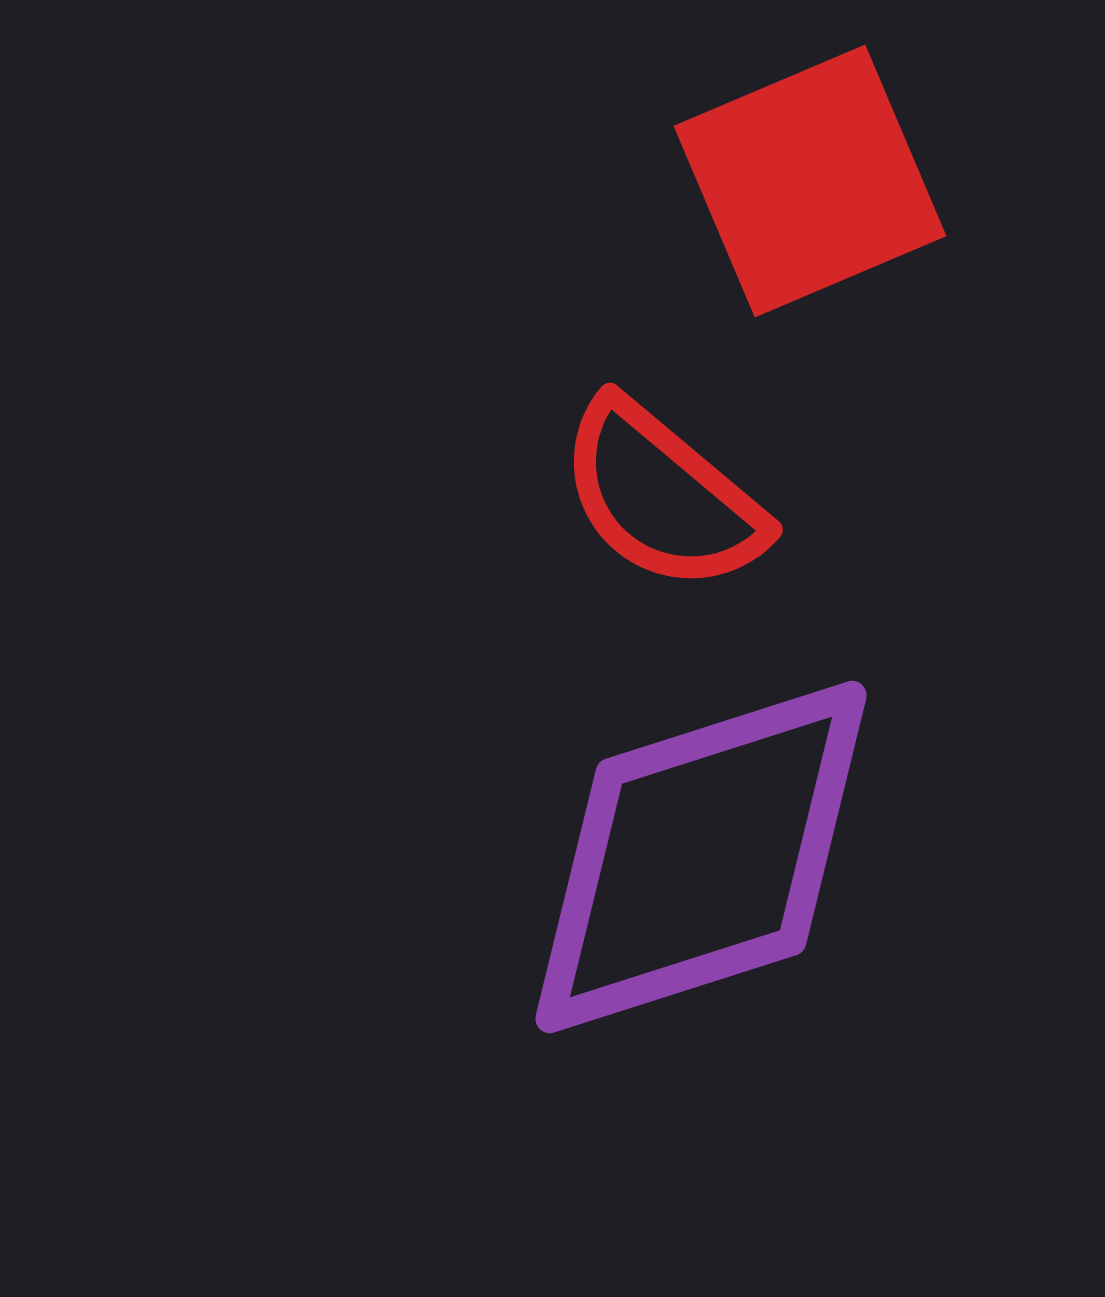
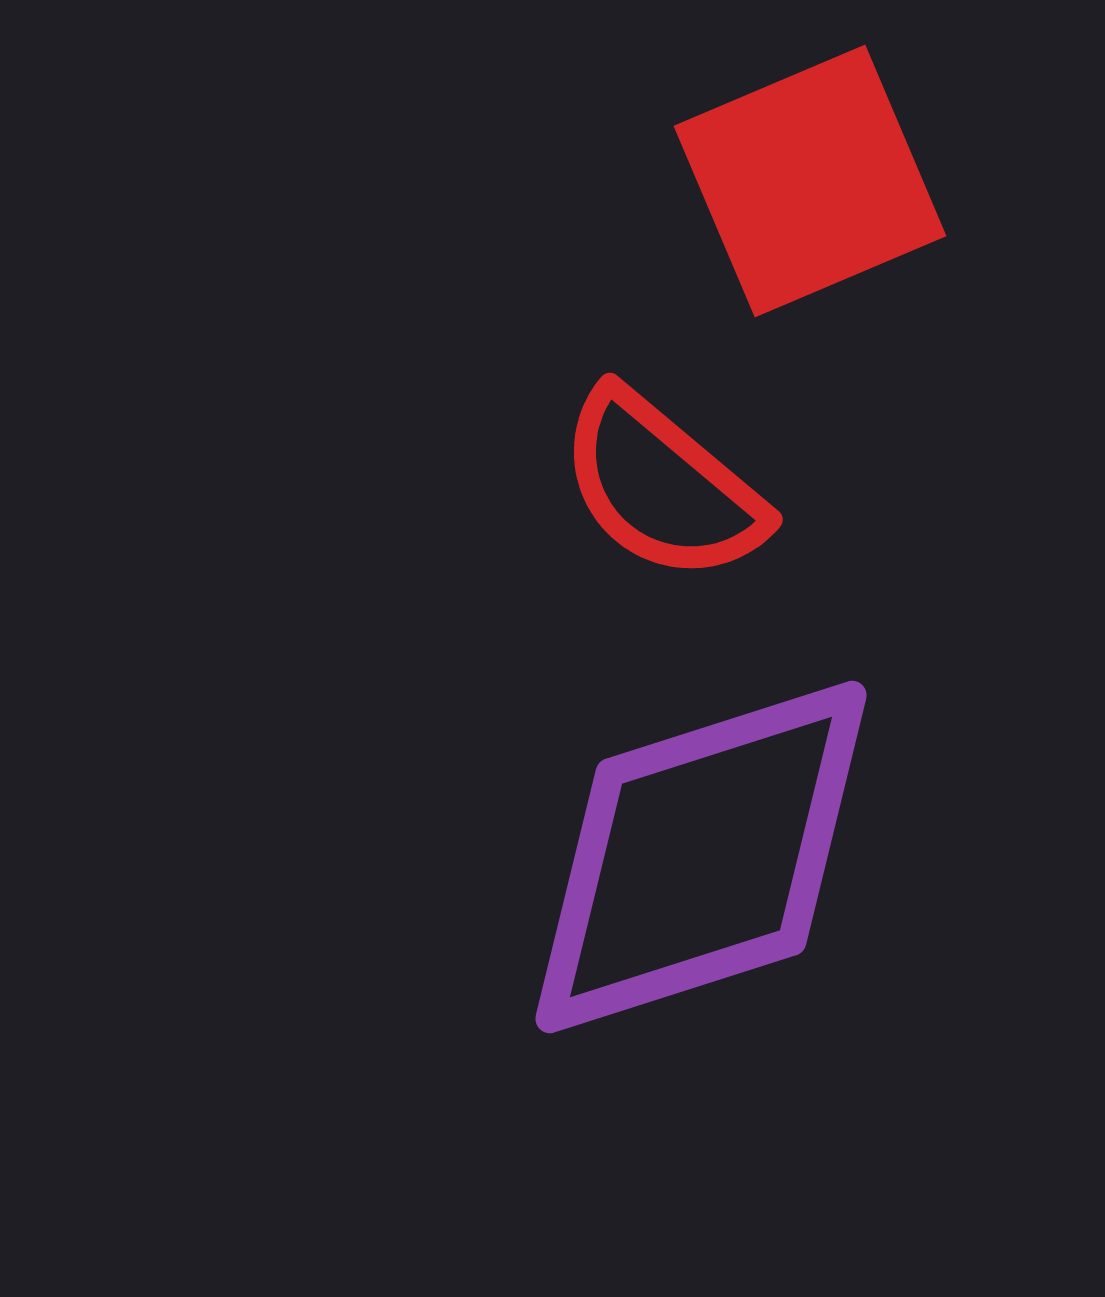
red semicircle: moved 10 px up
